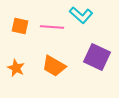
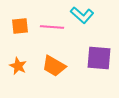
cyan L-shape: moved 1 px right
orange square: rotated 18 degrees counterclockwise
purple square: moved 2 px right, 1 px down; rotated 20 degrees counterclockwise
orange star: moved 2 px right, 2 px up
